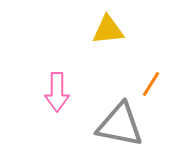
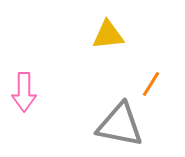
yellow triangle: moved 5 px down
pink arrow: moved 33 px left
